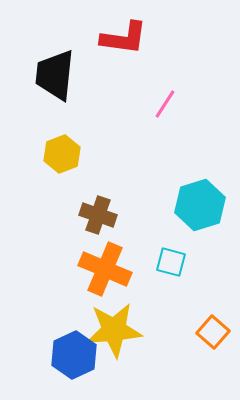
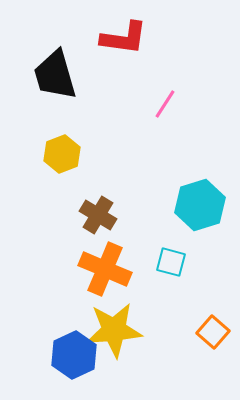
black trapezoid: rotated 22 degrees counterclockwise
brown cross: rotated 12 degrees clockwise
